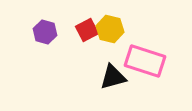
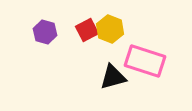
yellow hexagon: rotated 8 degrees clockwise
